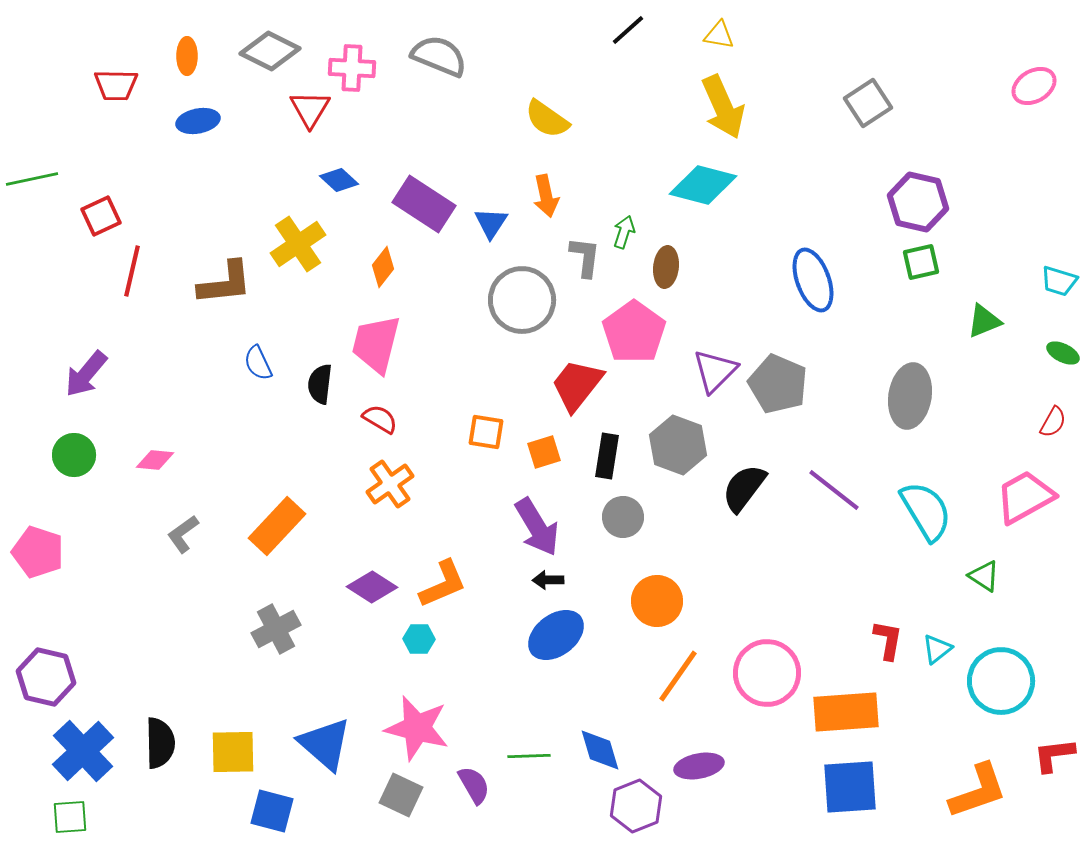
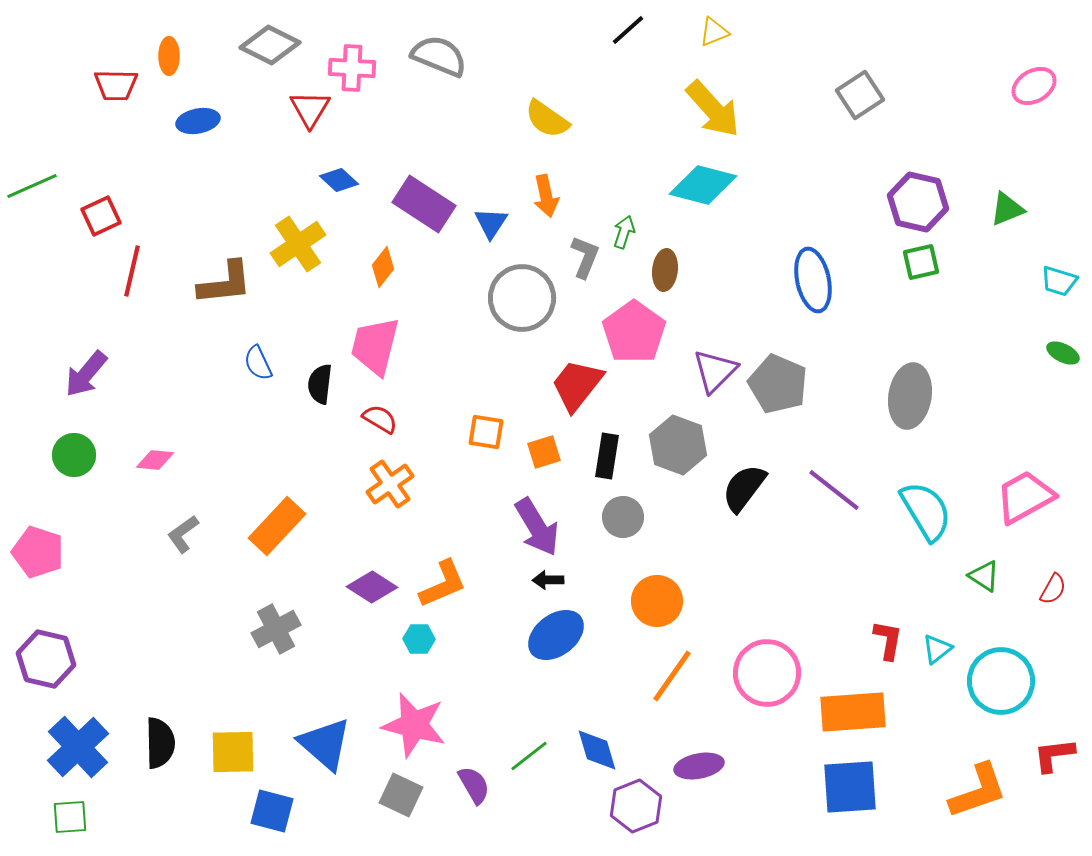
yellow triangle at (719, 35): moved 5 px left, 3 px up; rotated 32 degrees counterclockwise
gray diamond at (270, 51): moved 6 px up
orange ellipse at (187, 56): moved 18 px left
gray square at (868, 103): moved 8 px left, 8 px up
yellow arrow at (723, 107): moved 10 px left, 2 px down; rotated 18 degrees counterclockwise
green line at (32, 179): moved 7 px down; rotated 12 degrees counterclockwise
gray L-shape at (585, 257): rotated 15 degrees clockwise
brown ellipse at (666, 267): moved 1 px left, 3 px down
blue ellipse at (813, 280): rotated 8 degrees clockwise
gray circle at (522, 300): moved 2 px up
green triangle at (984, 321): moved 23 px right, 112 px up
pink trapezoid at (376, 344): moved 1 px left, 2 px down
red semicircle at (1053, 422): moved 167 px down
orange line at (678, 676): moved 6 px left
purple hexagon at (46, 677): moved 18 px up
orange rectangle at (846, 712): moved 7 px right
pink star at (417, 728): moved 3 px left, 3 px up
blue diamond at (600, 750): moved 3 px left
blue cross at (83, 751): moved 5 px left, 4 px up
green line at (529, 756): rotated 36 degrees counterclockwise
